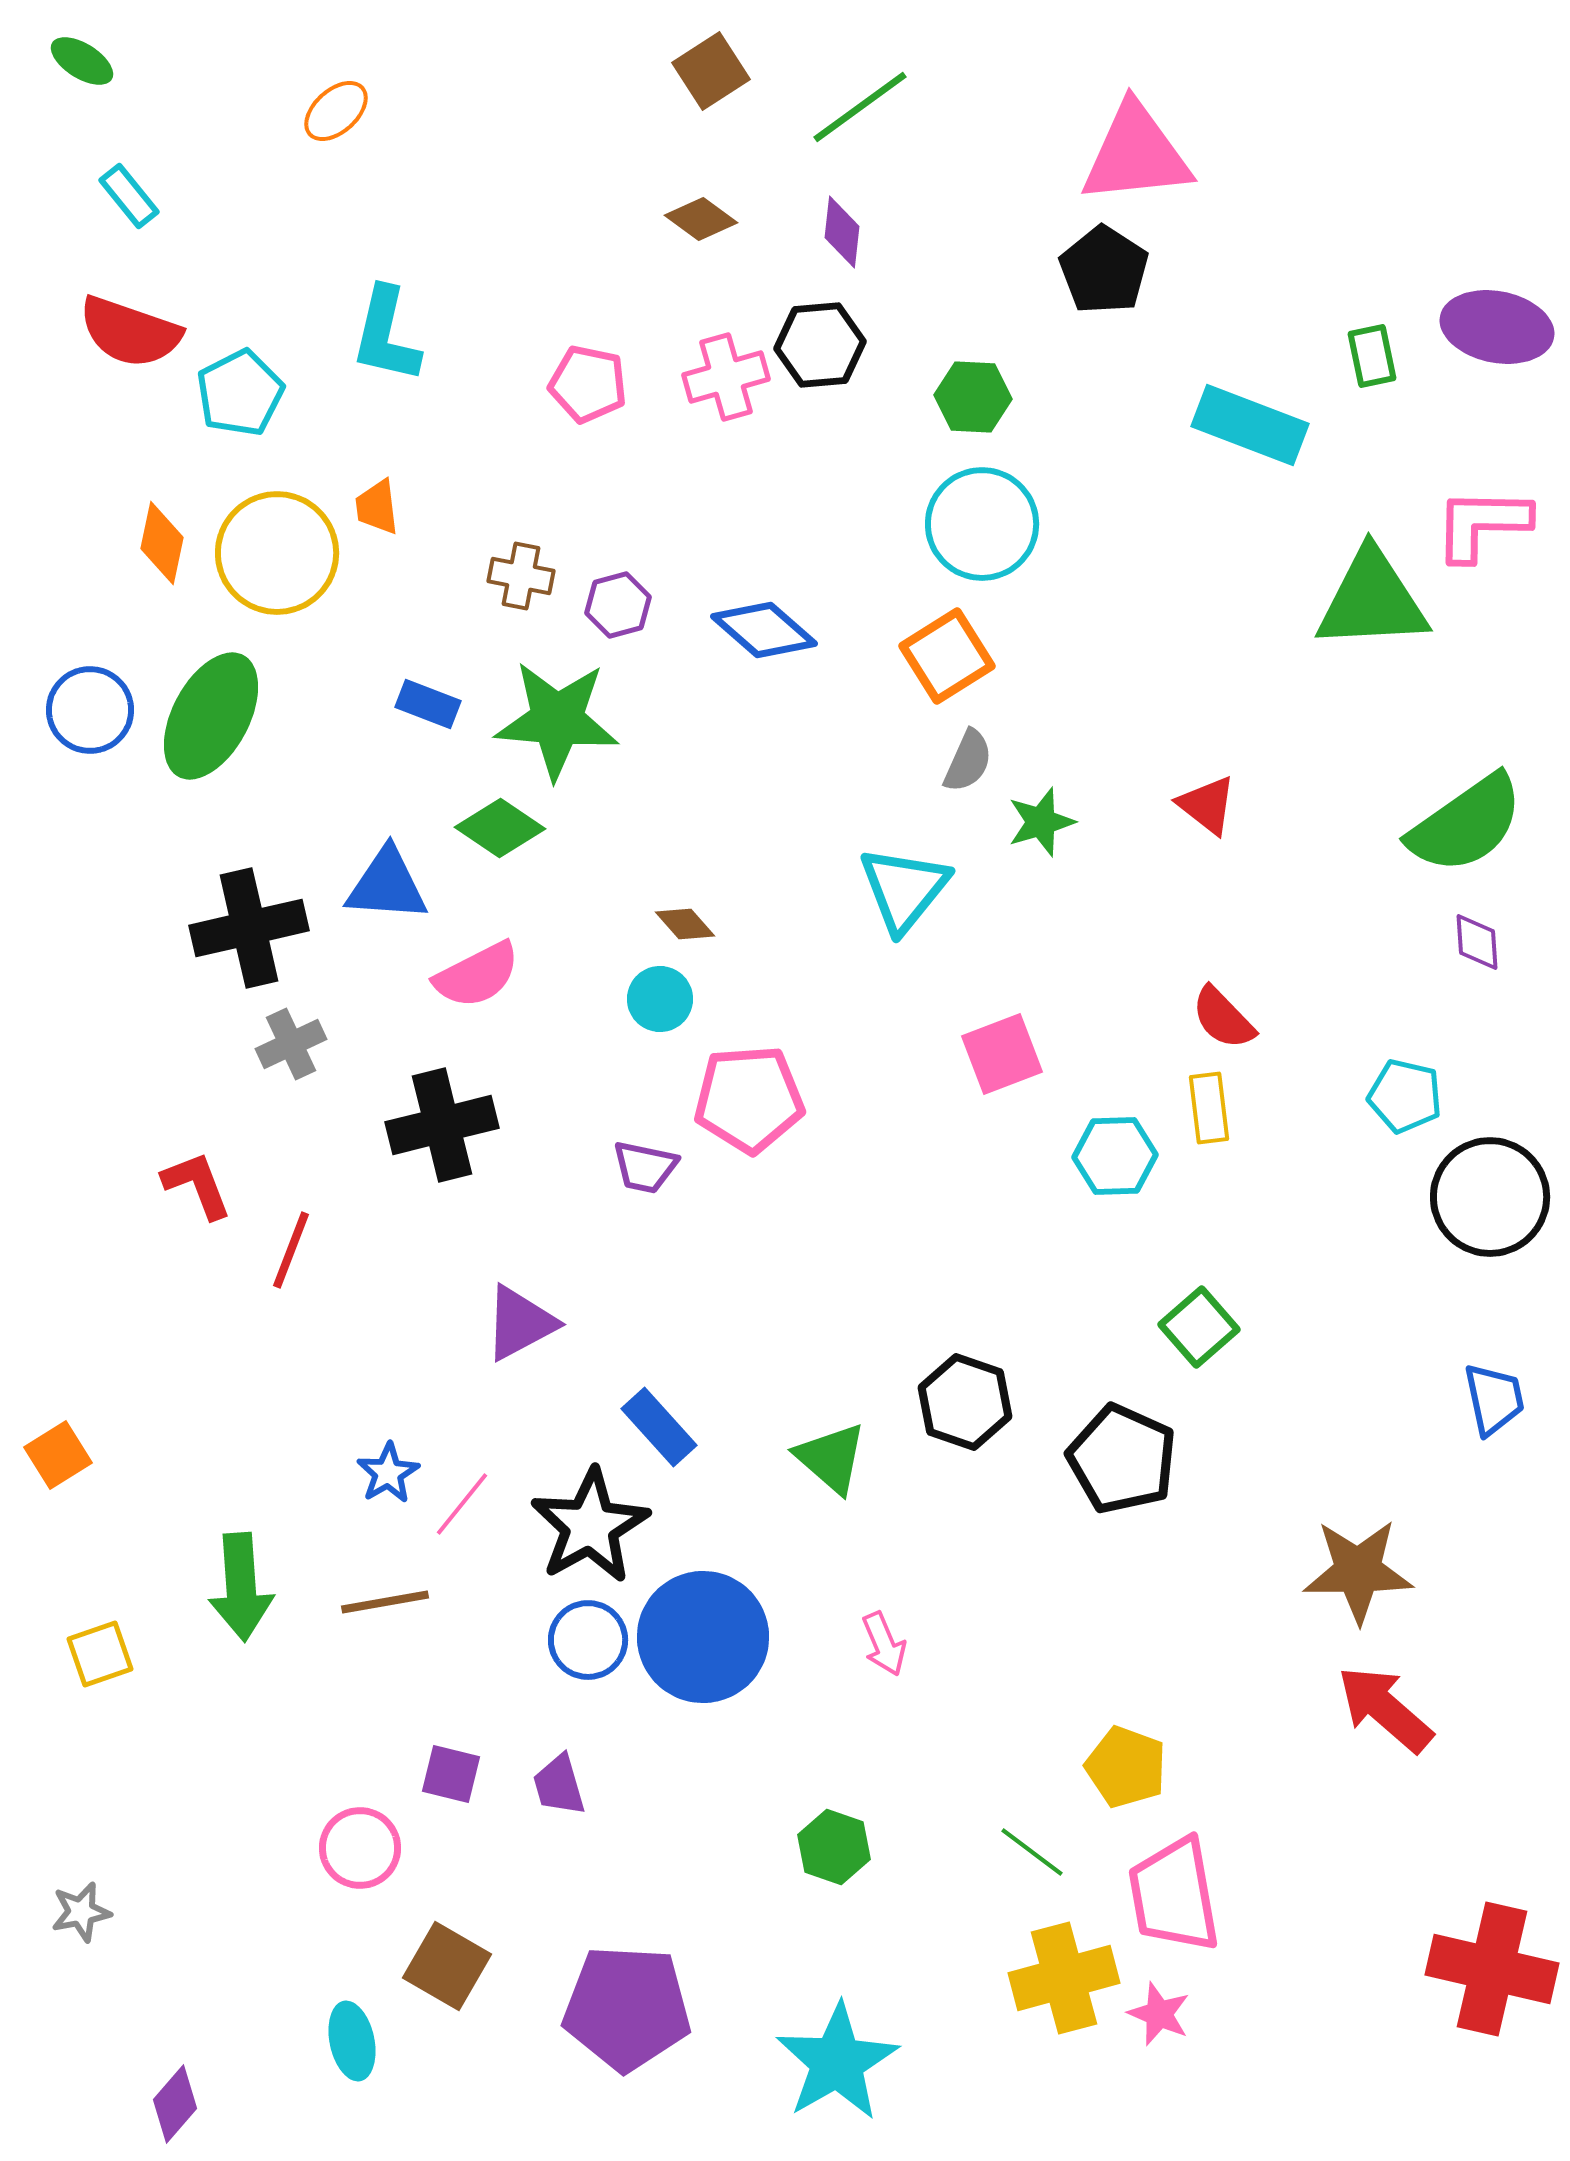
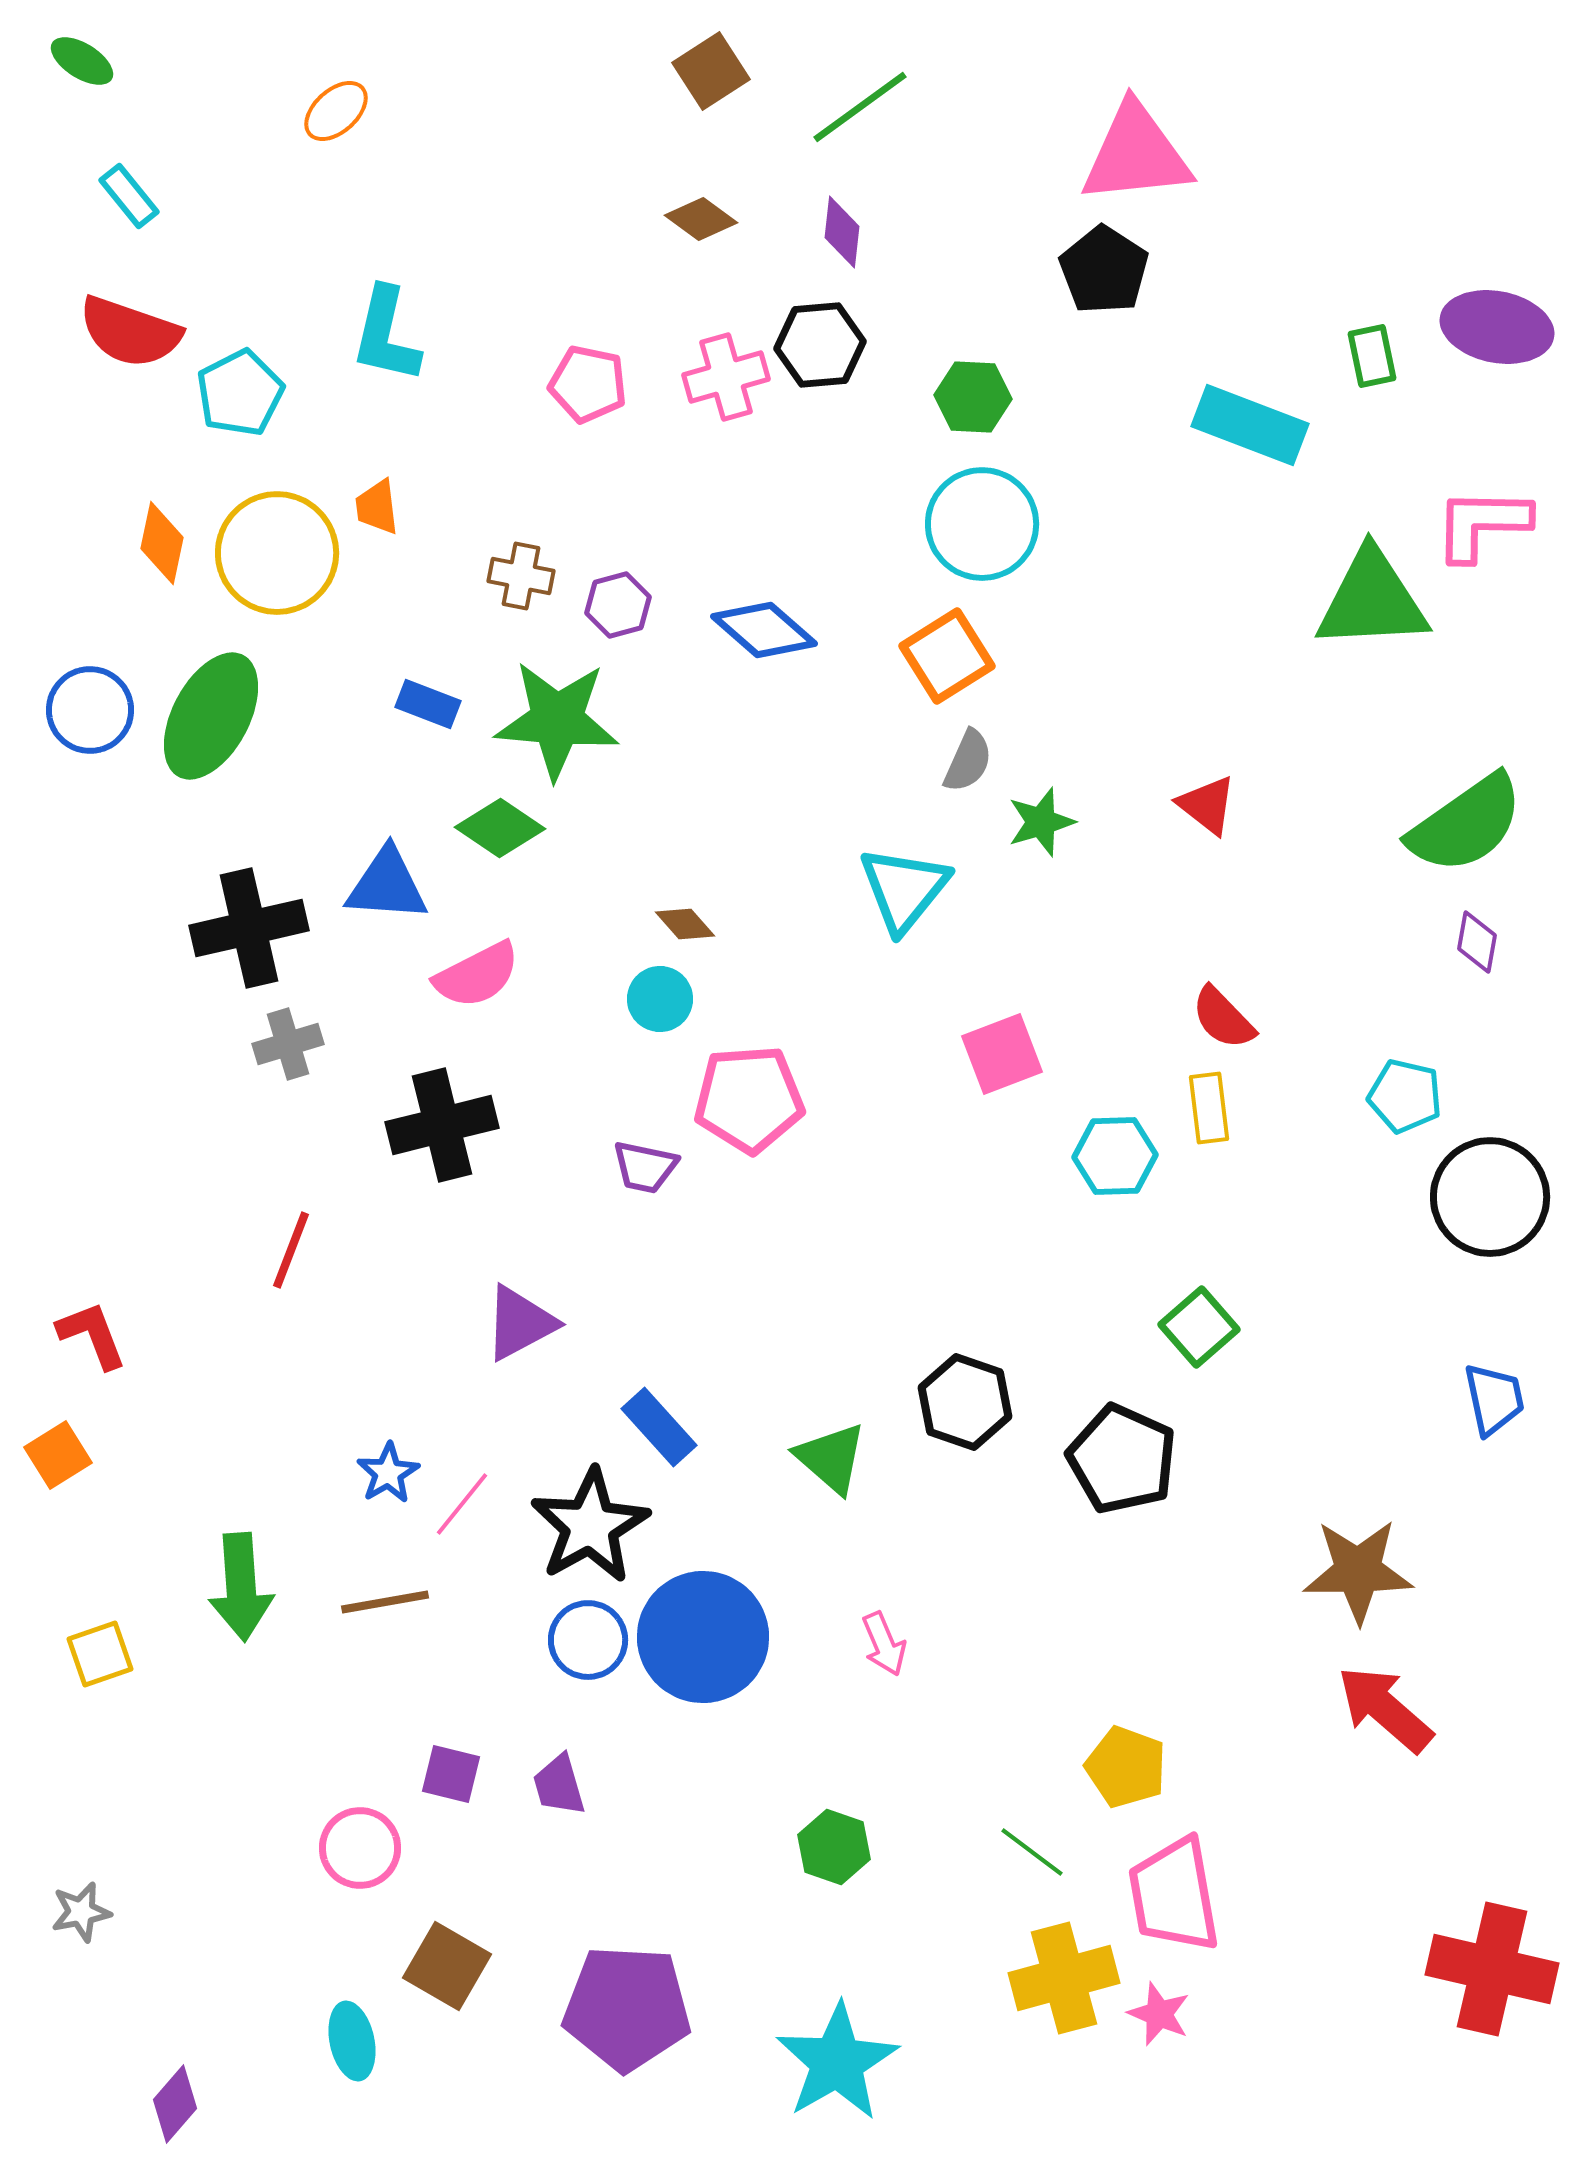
purple diamond at (1477, 942): rotated 14 degrees clockwise
gray cross at (291, 1044): moved 3 px left; rotated 8 degrees clockwise
red L-shape at (197, 1185): moved 105 px left, 150 px down
